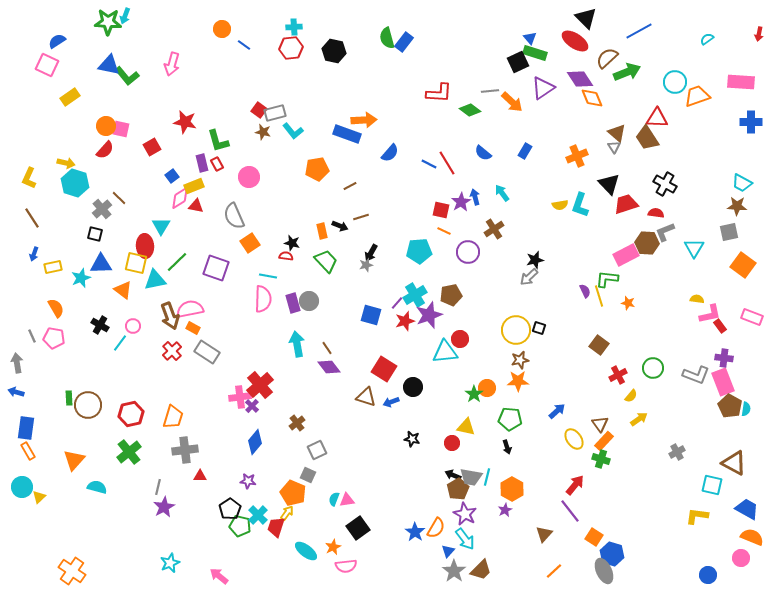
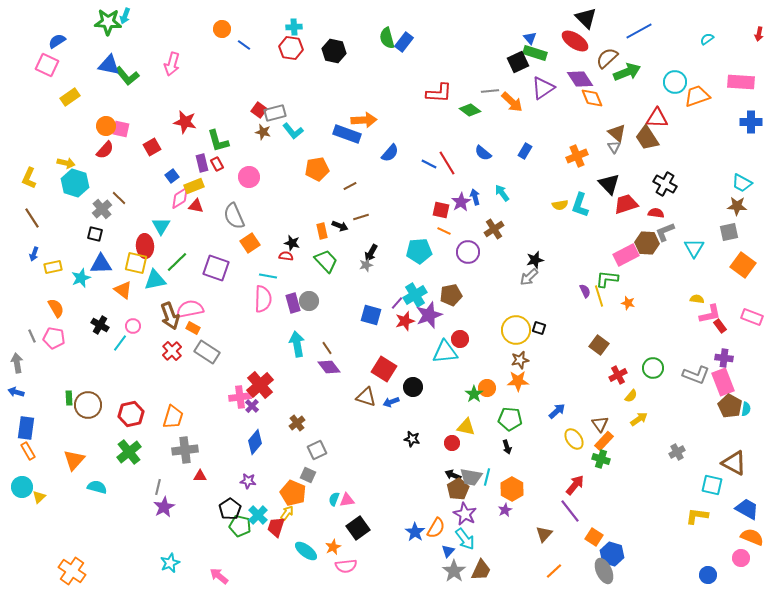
red hexagon at (291, 48): rotated 15 degrees clockwise
brown trapezoid at (481, 570): rotated 20 degrees counterclockwise
